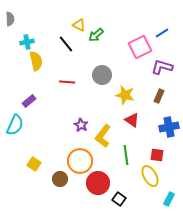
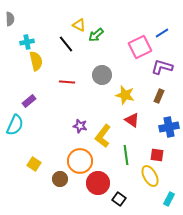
purple star: moved 1 px left, 1 px down; rotated 16 degrees counterclockwise
